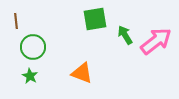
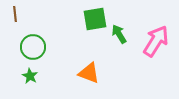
brown line: moved 1 px left, 7 px up
green arrow: moved 6 px left, 1 px up
pink arrow: rotated 20 degrees counterclockwise
orange triangle: moved 7 px right
